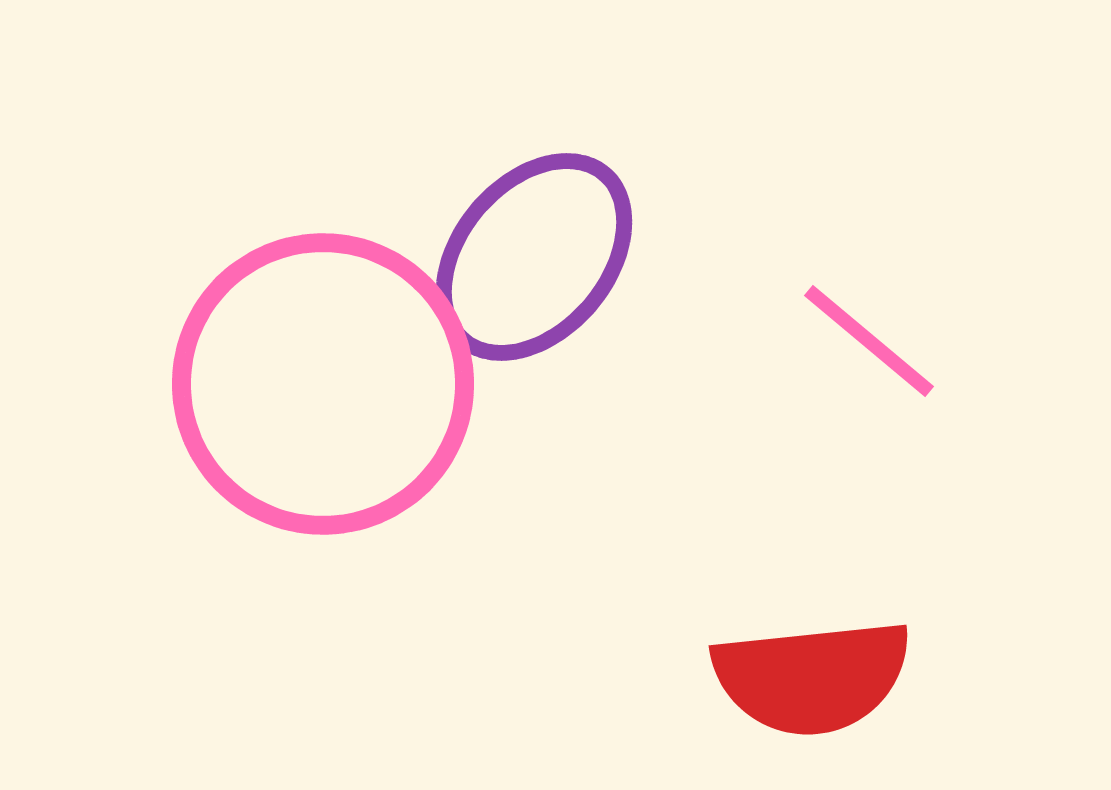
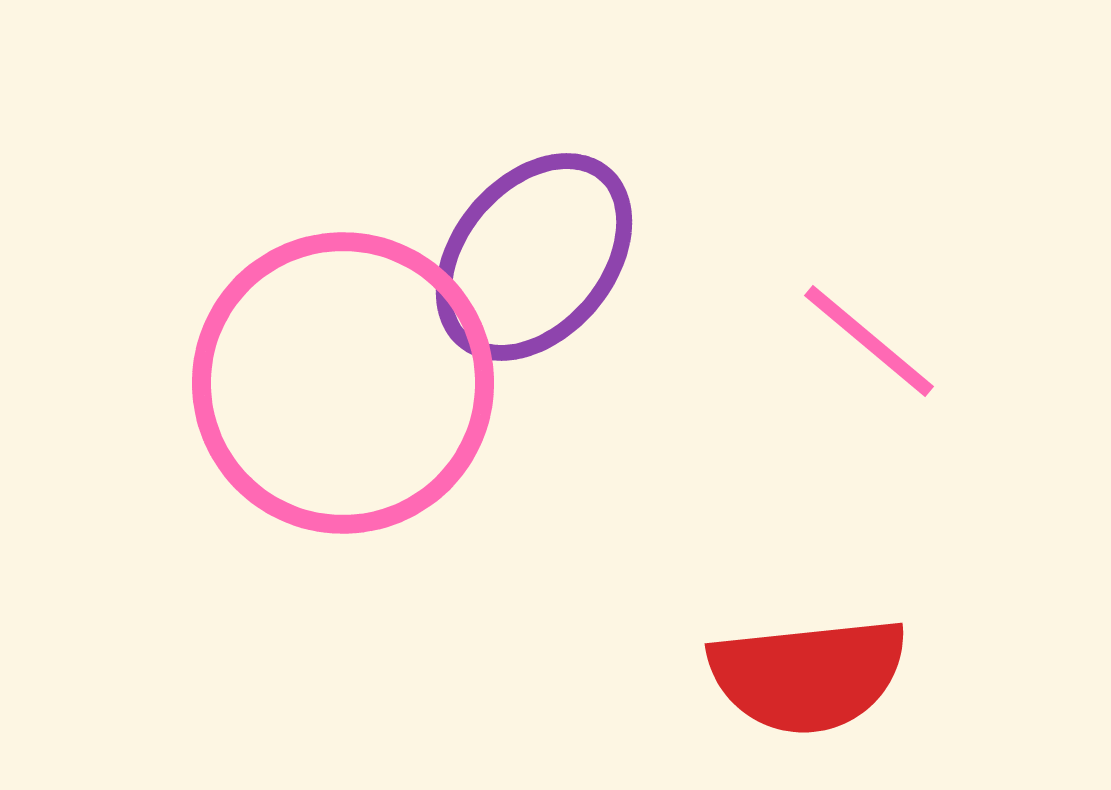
pink circle: moved 20 px right, 1 px up
red semicircle: moved 4 px left, 2 px up
